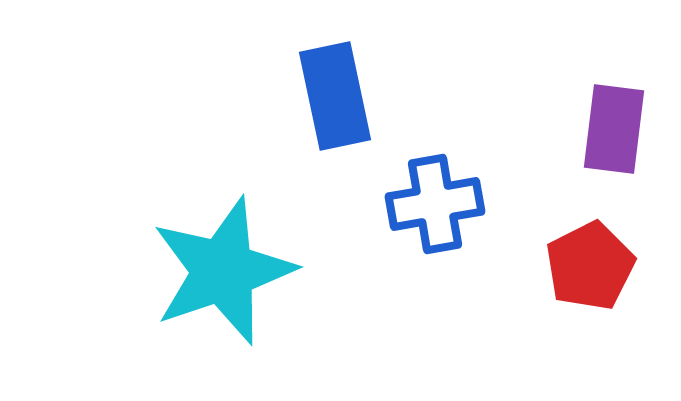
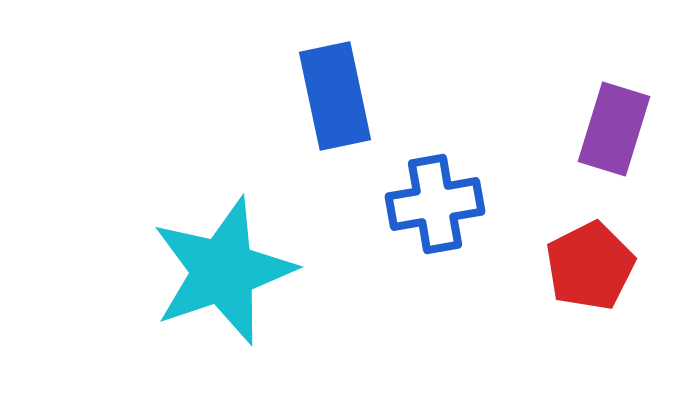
purple rectangle: rotated 10 degrees clockwise
